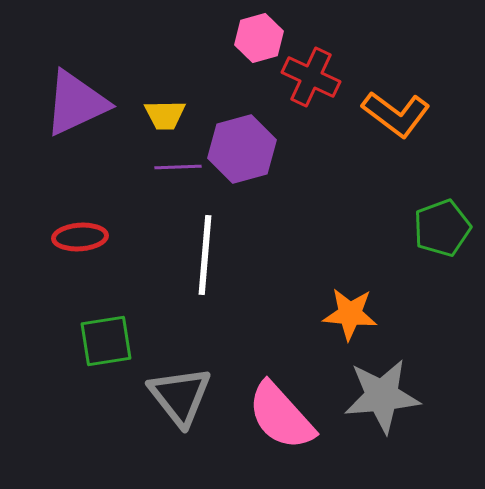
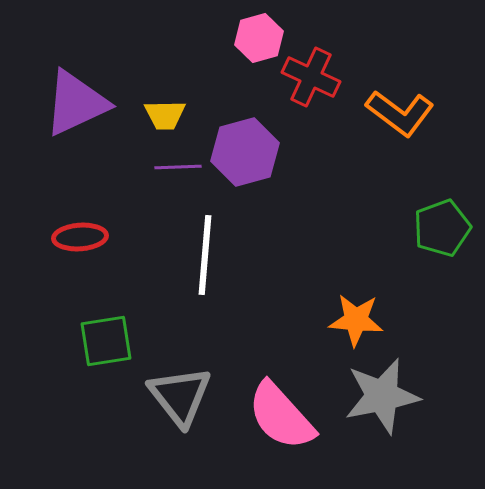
orange L-shape: moved 4 px right, 1 px up
purple hexagon: moved 3 px right, 3 px down
orange star: moved 6 px right, 6 px down
gray star: rotated 6 degrees counterclockwise
